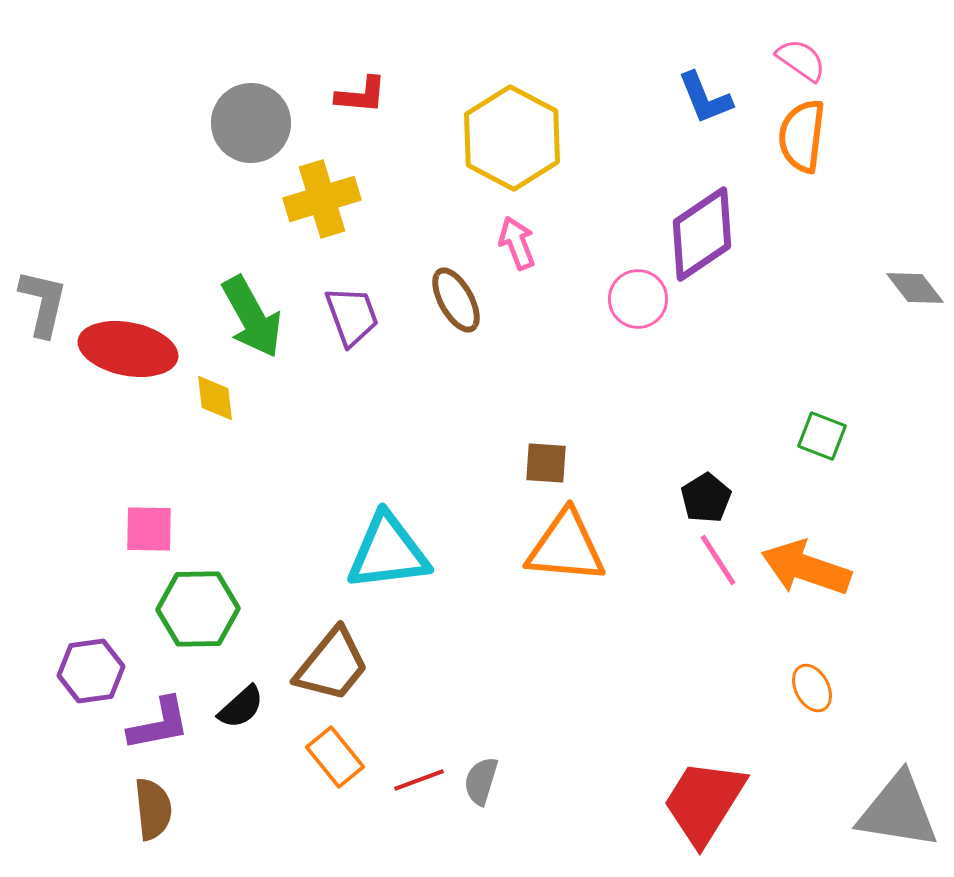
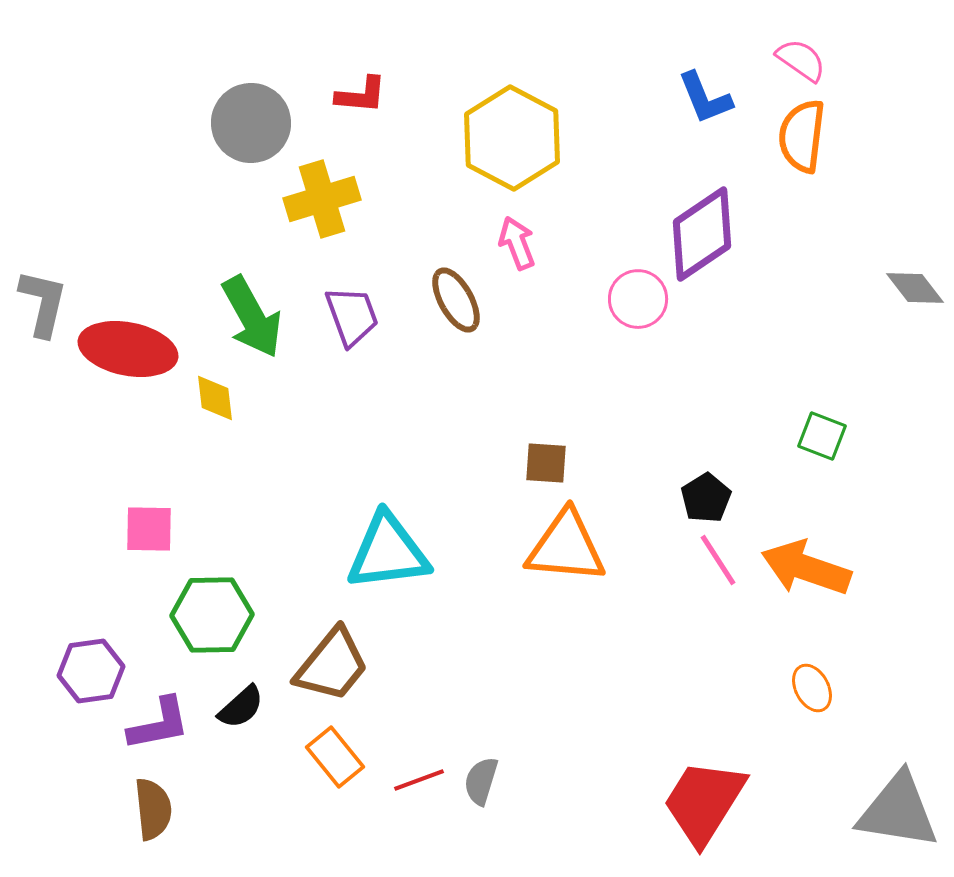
green hexagon: moved 14 px right, 6 px down
